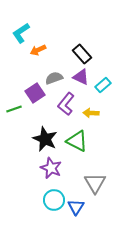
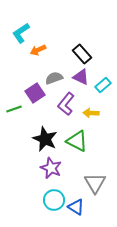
blue triangle: rotated 30 degrees counterclockwise
